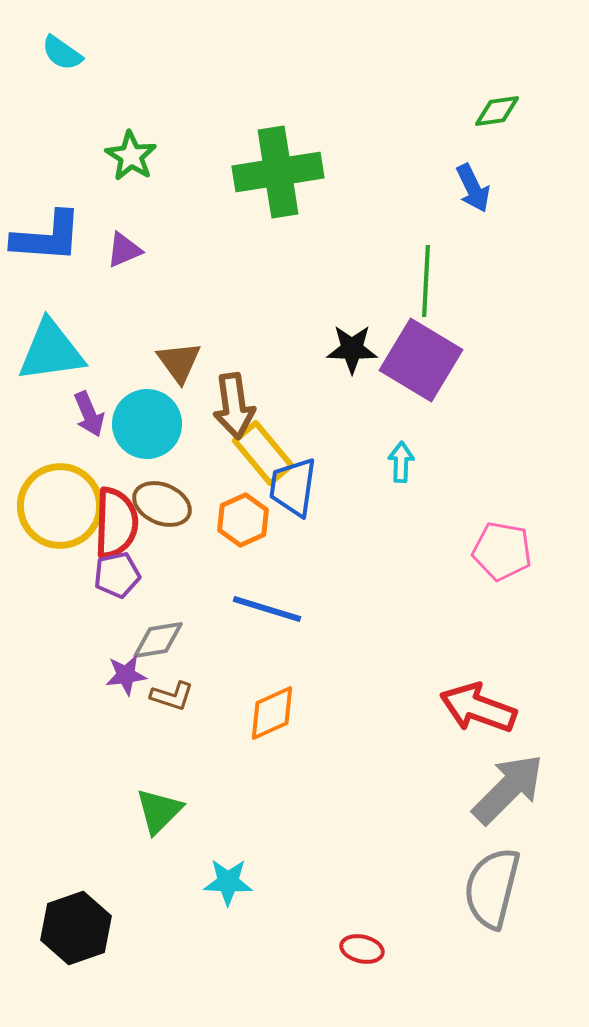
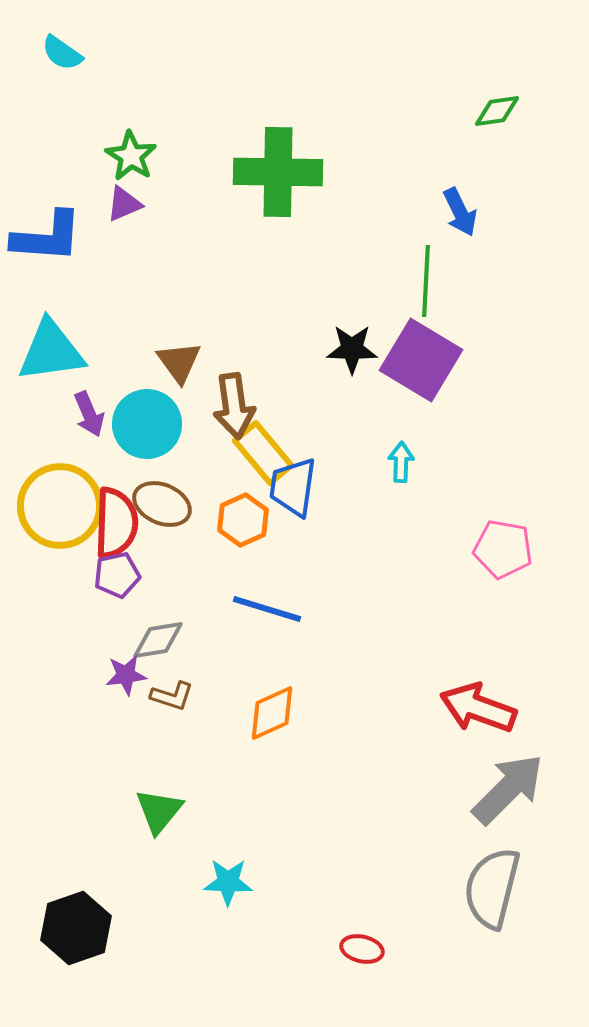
green cross: rotated 10 degrees clockwise
blue arrow: moved 13 px left, 24 px down
purple triangle: moved 46 px up
pink pentagon: moved 1 px right, 2 px up
green triangle: rotated 6 degrees counterclockwise
